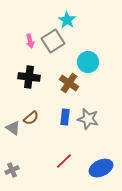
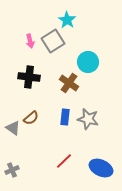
blue ellipse: rotated 50 degrees clockwise
